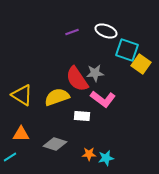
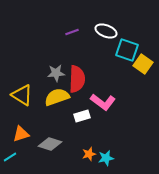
yellow square: moved 2 px right
gray star: moved 39 px left
red semicircle: rotated 144 degrees counterclockwise
pink L-shape: moved 3 px down
white rectangle: rotated 21 degrees counterclockwise
orange triangle: rotated 18 degrees counterclockwise
gray diamond: moved 5 px left
orange star: rotated 16 degrees counterclockwise
